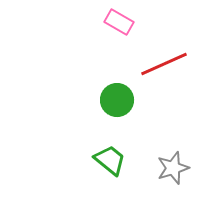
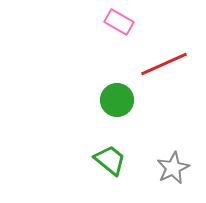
gray star: rotated 8 degrees counterclockwise
